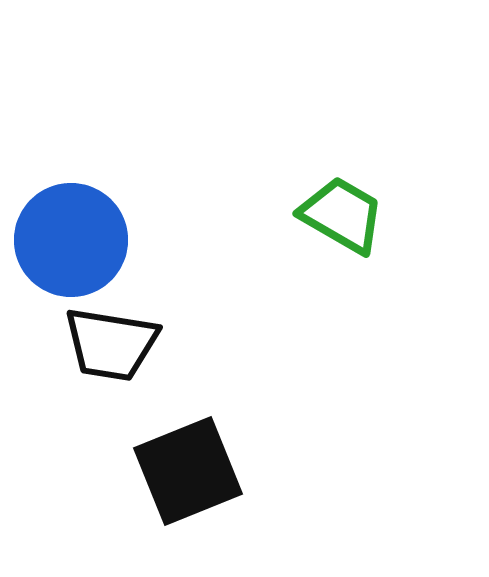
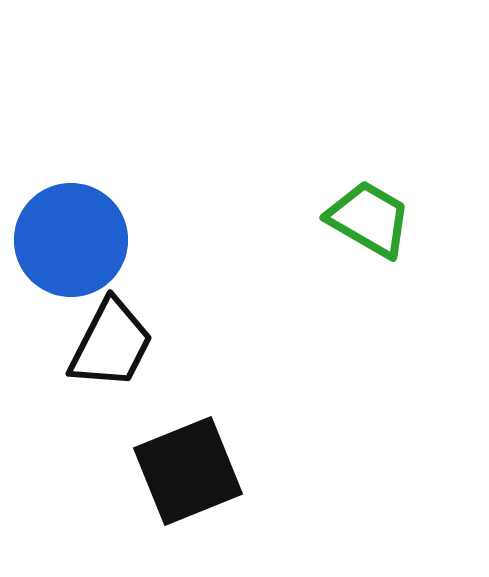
green trapezoid: moved 27 px right, 4 px down
black trapezoid: rotated 72 degrees counterclockwise
